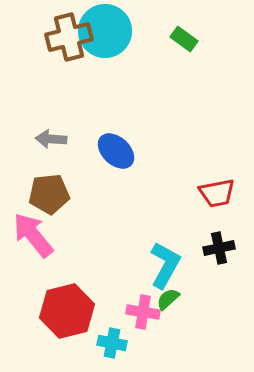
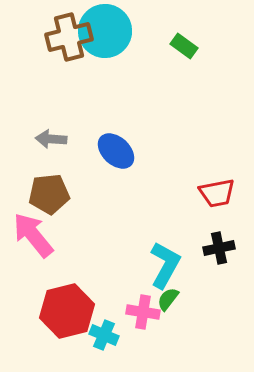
green rectangle: moved 7 px down
green semicircle: rotated 10 degrees counterclockwise
cyan cross: moved 8 px left, 8 px up; rotated 12 degrees clockwise
